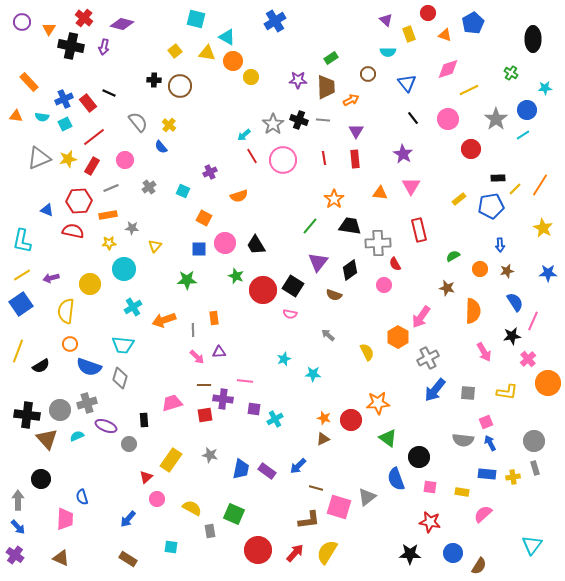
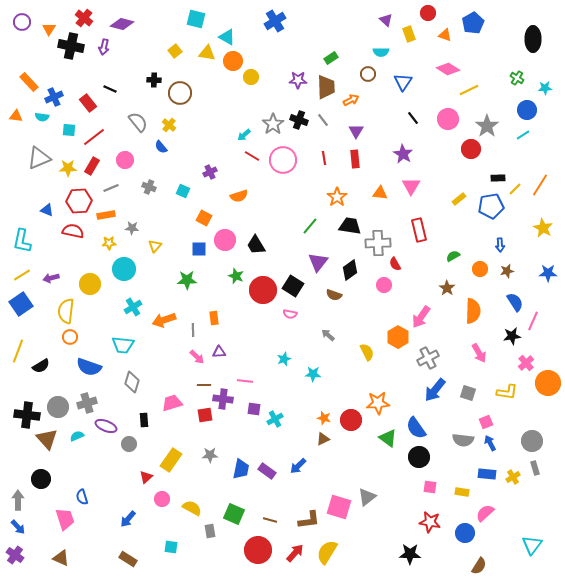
cyan semicircle at (388, 52): moved 7 px left
pink diamond at (448, 69): rotated 50 degrees clockwise
green cross at (511, 73): moved 6 px right, 5 px down
blue triangle at (407, 83): moved 4 px left, 1 px up; rotated 12 degrees clockwise
brown circle at (180, 86): moved 7 px down
black line at (109, 93): moved 1 px right, 4 px up
blue cross at (64, 99): moved 10 px left, 2 px up
gray star at (496, 119): moved 9 px left, 7 px down
gray line at (323, 120): rotated 48 degrees clockwise
cyan square at (65, 124): moved 4 px right, 6 px down; rotated 32 degrees clockwise
red line at (252, 156): rotated 28 degrees counterclockwise
yellow star at (68, 159): moved 9 px down; rotated 12 degrees clockwise
gray cross at (149, 187): rotated 32 degrees counterclockwise
orange star at (334, 199): moved 3 px right, 2 px up
orange rectangle at (108, 215): moved 2 px left
pink circle at (225, 243): moved 3 px up
brown star at (447, 288): rotated 21 degrees clockwise
orange circle at (70, 344): moved 7 px up
pink arrow at (484, 352): moved 5 px left, 1 px down
pink cross at (528, 359): moved 2 px left, 4 px down
gray diamond at (120, 378): moved 12 px right, 4 px down
gray square at (468, 393): rotated 14 degrees clockwise
gray circle at (60, 410): moved 2 px left, 3 px up
gray circle at (534, 441): moved 2 px left
gray star at (210, 455): rotated 14 degrees counterclockwise
yellow cross at (513, 477): rotated 24 degrees counterclockwise
blue semicircle at (396, 479): moved 20 px right, 51 px up; rotated 15 degrees counterclockwise
brown line at (316, 488): moved 46 px left, 32 px down
pink circle at (157, 499): moved 5 px right
pink semicircle at (483, 514): moved 2 px right, 1 px up
pink trapezoid at (65, 519): rotated 20 degrees counterclockwise
blue circle at (453, 553): moved 12 px right, 20 px up
